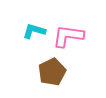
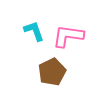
cyan L-shape: rotated 55 degrees clockwise
